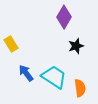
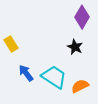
purple diamond: moved 18 px right
black star: moved 1 px left, 1 px down; rotated 28 degrees counterclockwise
orange semicircle: moved 2 px up; rotated 108 degrees counterclockwise
